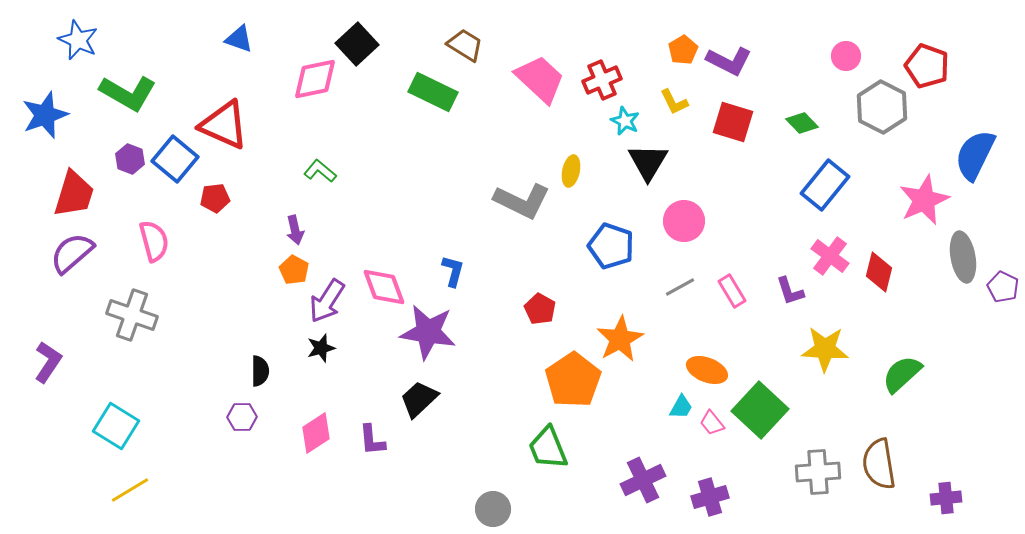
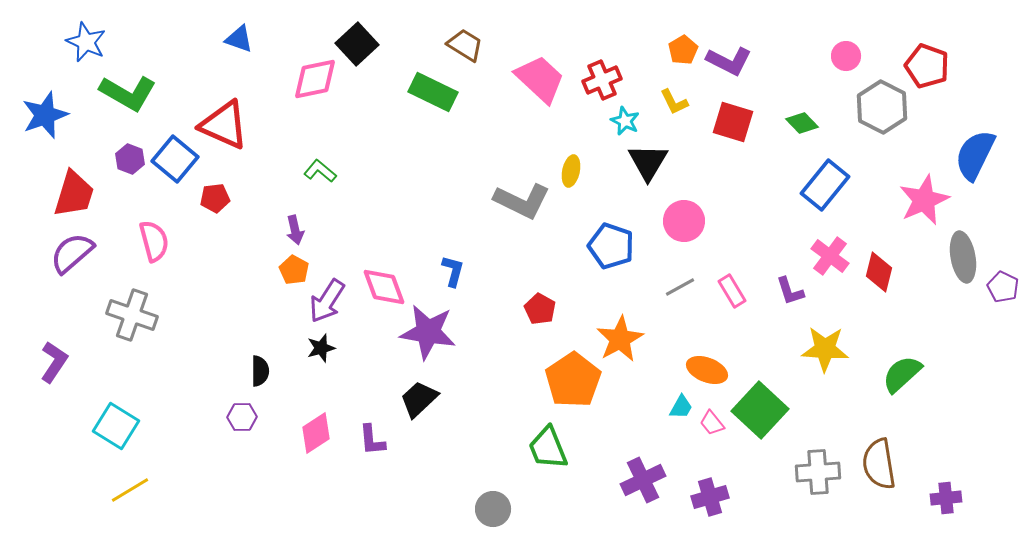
blue star at (78, 40): moved 8 px right, 2 px down
purple L-shape at (48, 362): moved 6 px right
